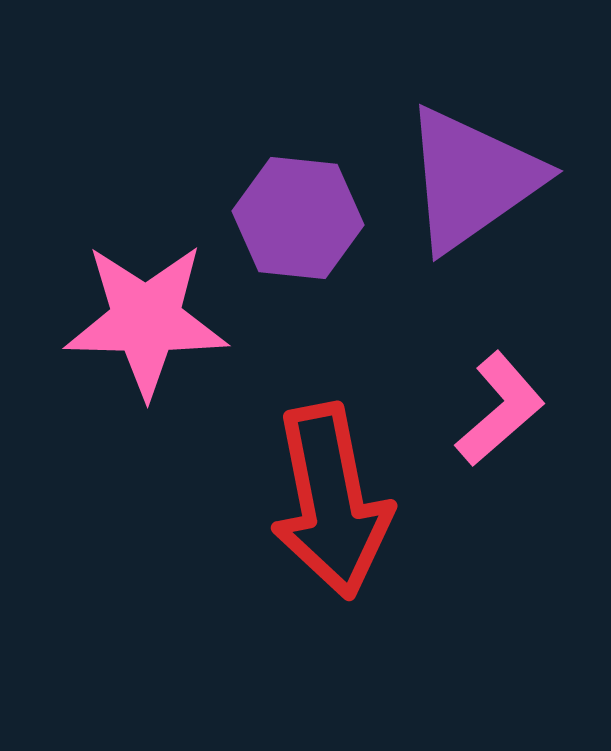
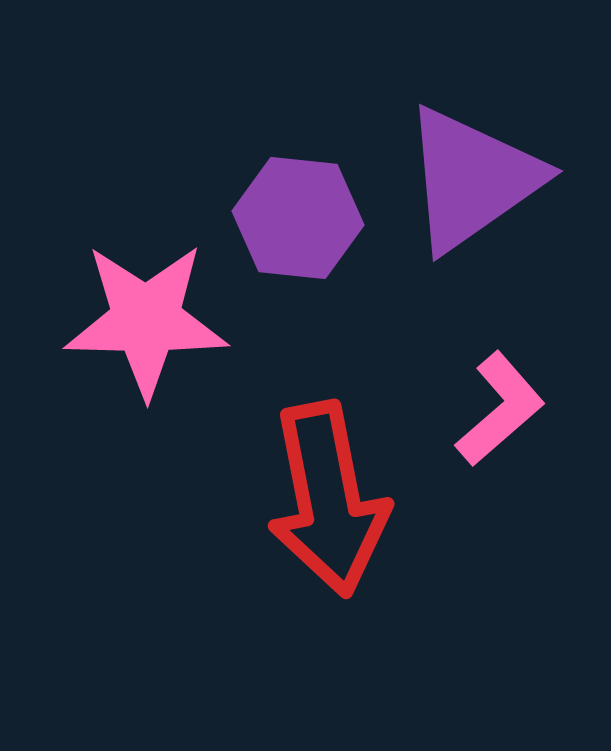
red arrow: moved 3 px left, 2 px up
